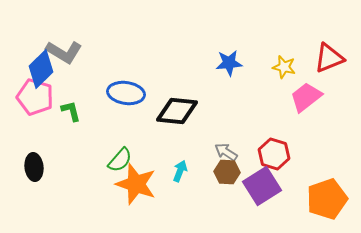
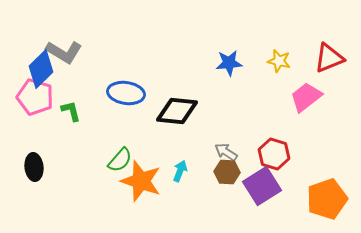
yellow star: moved 5 px left, 6 px up
orange star: moved 5 px right, 3 px up
